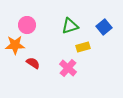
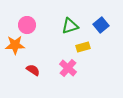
blue square: moved 3 px left, 2 px up
red semicircle: moved 7 px down
